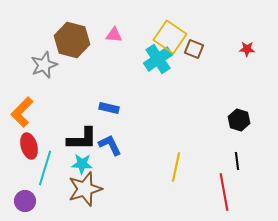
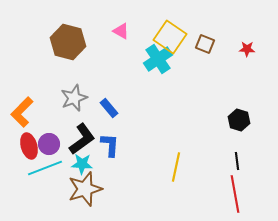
pink triangle: moved 7 px right, 4 px up; rotated 24 degrees clockwise
brown hexagon: moved 4 px left, 2 px down
brown square: moved 11 px right, 5 px up
gray star: moved 30 px right, 33 px down
blue rectangle: rotated 36 degrees clockwise
black L-shape: rotated 36 degrees counterclockwise
blue L-shape: rotated 30 degrees clockwise
cyan line: rotated 52 degrees clockwise
red line: moved 11 px right, 2 px down
purple circle: moved 24 px right, 57 px up
